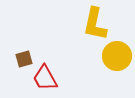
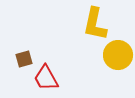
yellow circle: moved 1 px right, 1 px up
red trapezoid: moved 1 px right
